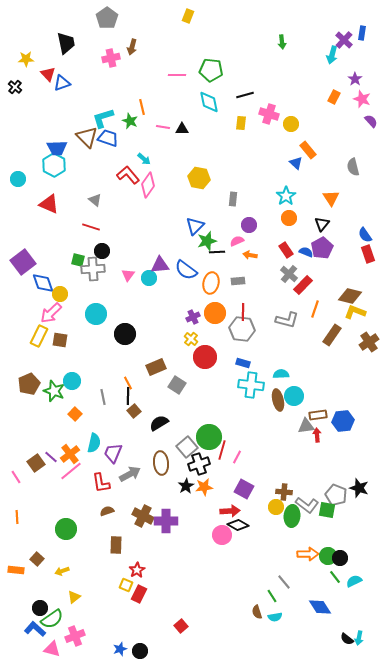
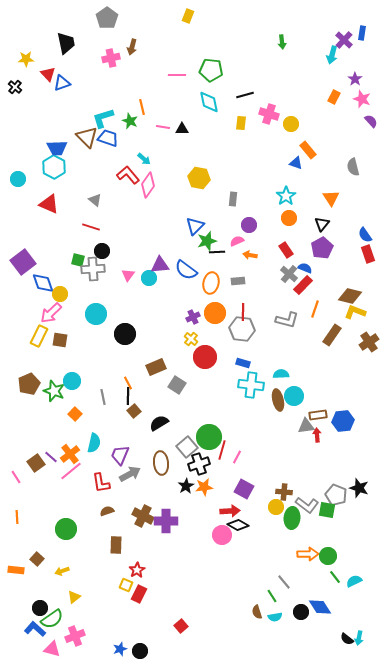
blue triangle at (296, 163): rotated 24 degrees counterclockwise
cyan hexagon at (54, 165): moved 2 px down
blue semicircle at (306, 252): moved 1 px left, 16 px down
purple trapezoid at (113, 453): moved 7 px right, 2 px down
green ellipse at (292, 516): moved 2 px down
black circle at (340, 558): moved 39 px left, 54 px down
